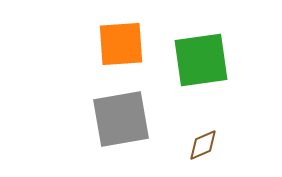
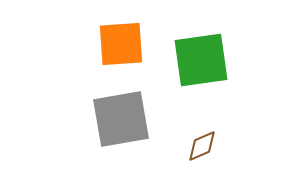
brown diamond: moved 1 px left, 1 px down
